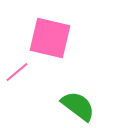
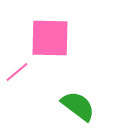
pink square: rotated 12 degrees counterclockwise
